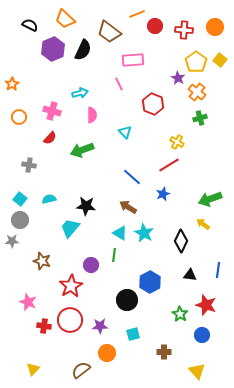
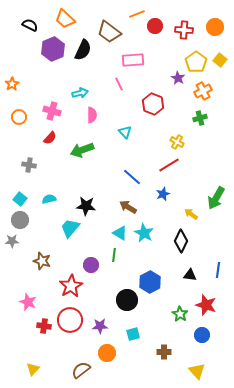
orange cross at (197, 92): moved 6 px right, 1 px up; rotated 24 degrees clockwise
green arrow at (210, 199): moved 6 px right, 1 px up; rotated 40 degrees counterclockwise
yellow arrow at (203, 224): moved 12 px left, 10 px up
